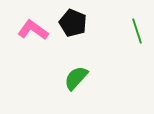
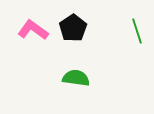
black pentagon: moved 5 px down; rotated 16 degrees clockwise
green semicircle: rotated 56 degrees clockwise
